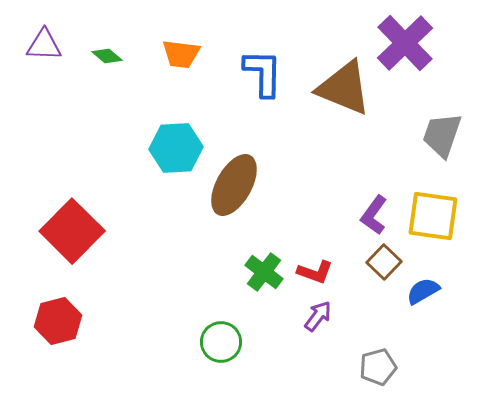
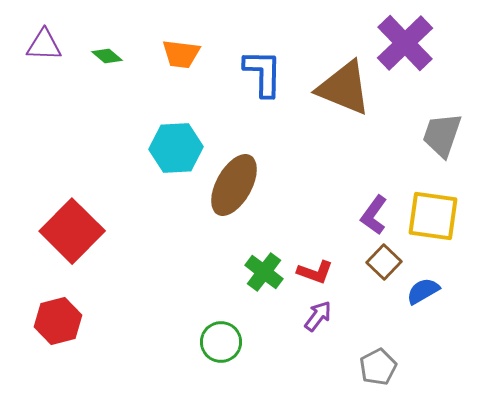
gray pentagon: rotated 12 degrees counterclockwise
